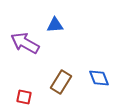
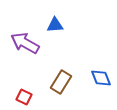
blue diamond: moved 2 px right
red square: rotated 14 degrees clockwise
